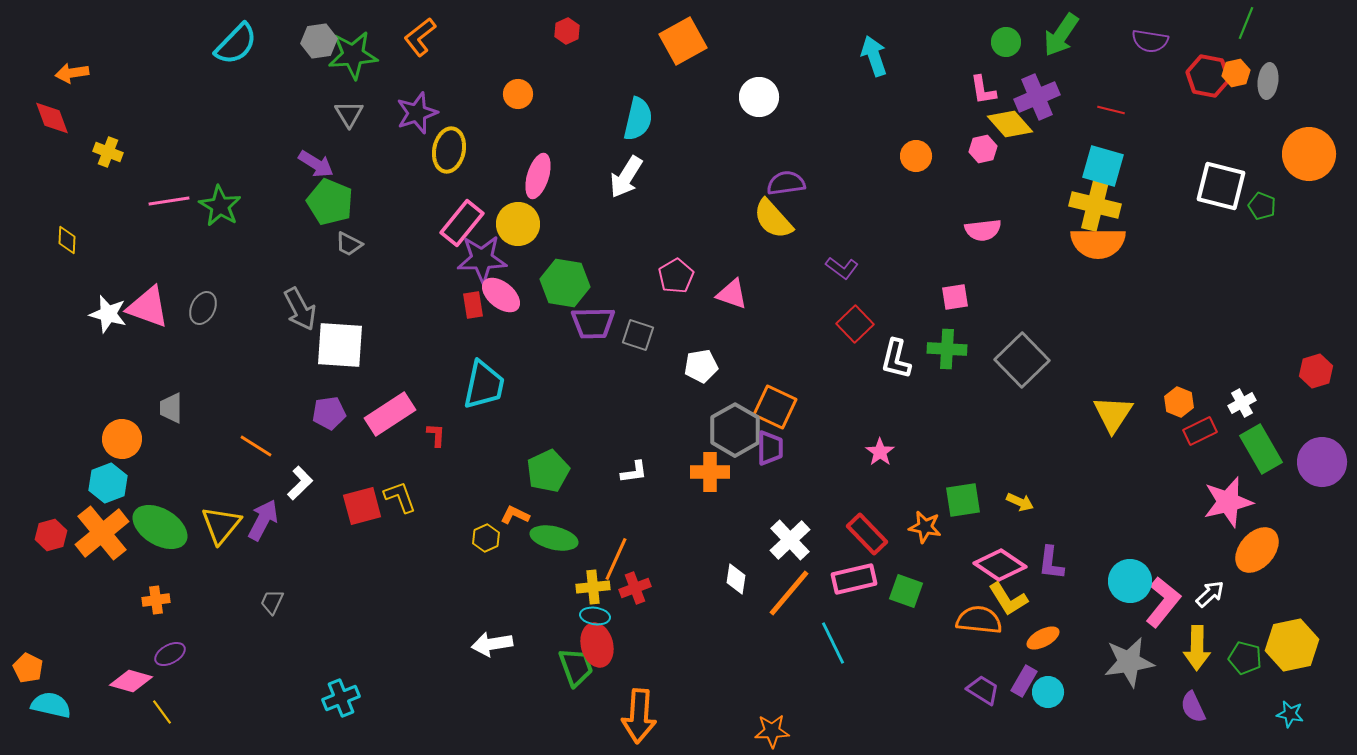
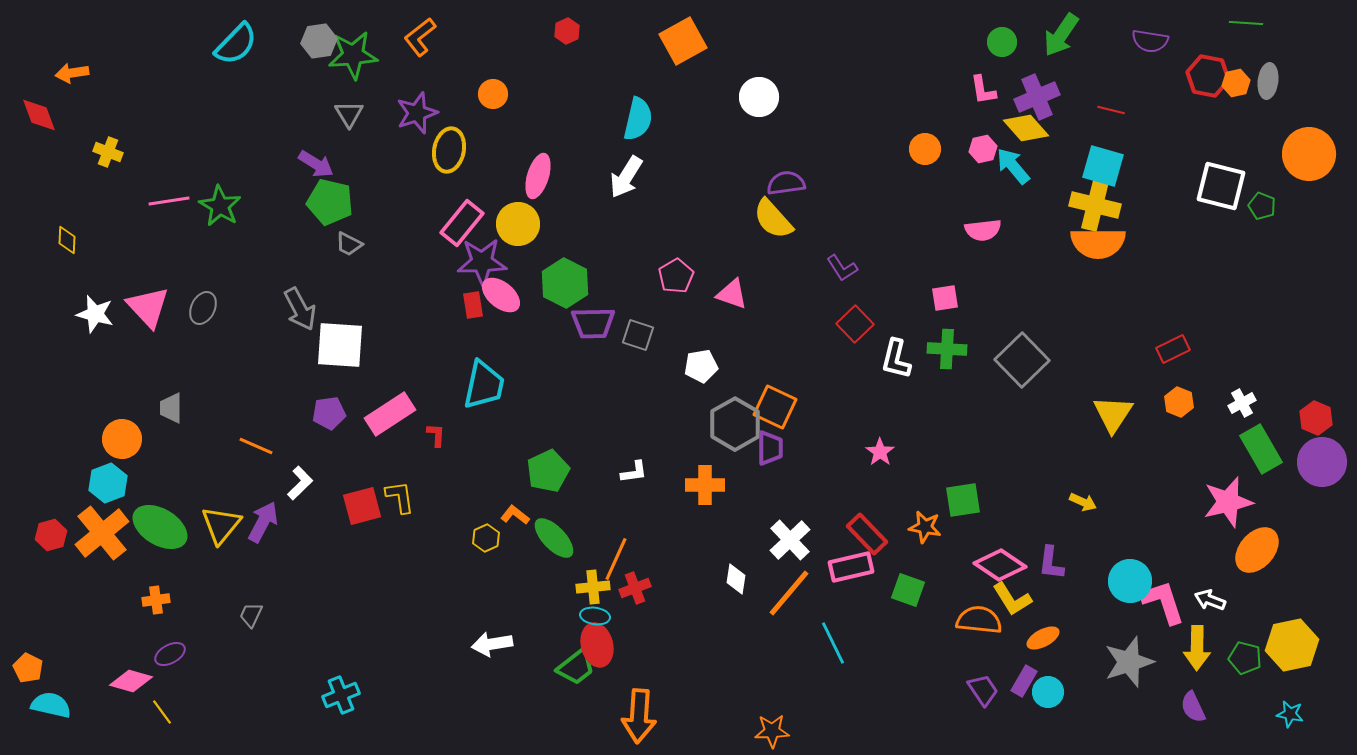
green line at (1246, 23): rotated 72 degrees clockwise
green circle at (1006, 42): moved 4 px left
cyan arrow at (874, 56): moved 139 px right, 110 px down; rotated 21 degrees counterclockwise
orange hexagon at (1236, 73): moved 10 px down
orange circle at (518, 94): moved 25 px left
red diamond at (52, 118): moved 13 px left, 3 px up
yellow diamond at (1010, 124): moved 16 px right, 4 px down
orange circle at (916, 156): moved 9 px right, 7 px up
green pentagon at (330, 202): rotated 9 degrees counterclockwise
purple star at (482, 259): moved 3 px down
purple L-shape at (842, 268): rotated 20 degrees clockwise
green hexagon at (565, 283): rotated 18 degrees clockwise
pink square at (955, 297): moved 10 px left, 1 px down
pink triangle at (148, 307): rotated 27 degrees clockwise
white star at (108, 314): moved 13 px left
red hexagon at (1316, 371): moved 47 px down; rotated 20 degrees counterclockwise
gray hexagon at (735, 430): moved 6 px up
red rectangle at (1200, 431): moved 27 px left, 82 px up
orange line at (256, 446): rotated 8 degrees counterclockwise
orange cross at (710, 472): moved 5 px left, 13 px down
yellow L-shape at (400, 497): rotated 12 degrees clockwise
yellow arrow at (1020, 502): moved 63 px right
orange L-shape at (515, 515): rotated 12 degrees clockwise
purple arrow at (263, 520): moved 2 px down
green ellipse at (554, 538): rotated 33 degrees clockwise
pink rectangle at (854, 579): moved 3 px left, 12 px up
green square at (906, 591): moved 2 px right, 1 px up
white arrow at (1210, 594): moved 6 px down; rotated 116 degrees counterclockwise
yellow L-shape at (1008, 599): moved 4 px right
gray trapezoid at (272, 602): moved 21 px left, 13 px down
pink L-shape at (1163, 602): rotated 57 degrees counterclockwise
gray star at (1129, 662): rotated 9 degrees counterclockwise
green trapezoid at (576, 667): rotated 72 degrees clockwise
purple trapezoid at (983, 690): rotated 24 degrees clockwise
cyan cross at (341, 698): moved 3 px up
